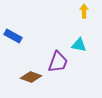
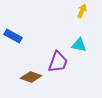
yellow arrow: moved 2 px left; rotated 24 degrees clockwise
